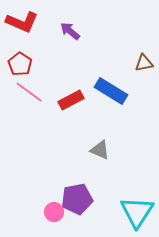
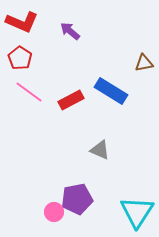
red pentagon: moved 6 px up
